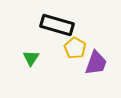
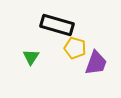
yellow pentagon: rotated 15 degrees counterclockwise
green triangle: moved 1 px up
